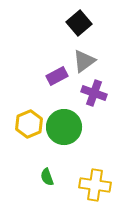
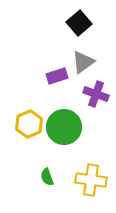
gray triangle: moved 1 px left, 1 px down
purple rectangle: rotated 10 degrees clockwise
purple cross: moved 2 px right, 1 px down
yellow cross: moved 4 px left, 5 px up
